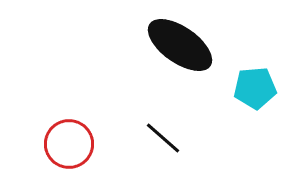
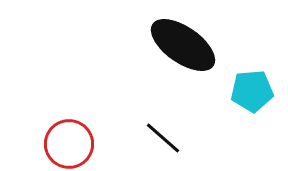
black ellipse: moved 3 px right
cyan pentagon: moved 3 px left, 3 px down
